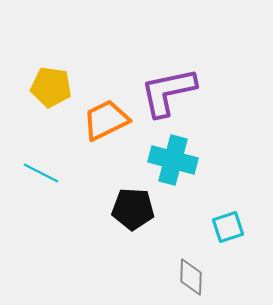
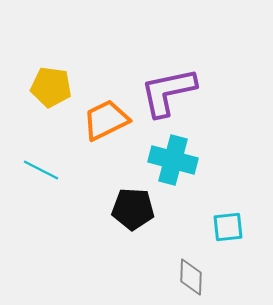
cyan line: moved 3 px up
cyan square: rotated 12 degrees clockwise
